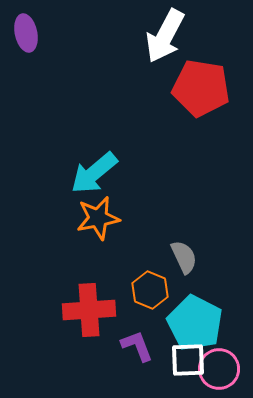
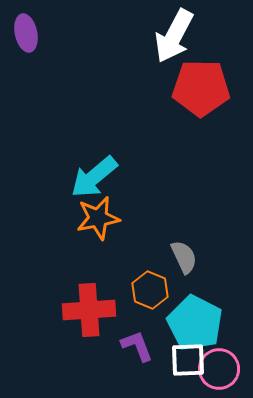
white arrow: moved 9 px right
red pentagon: rotated 8 degrees counterclockwise
cyan arrow: moved 4 px down
